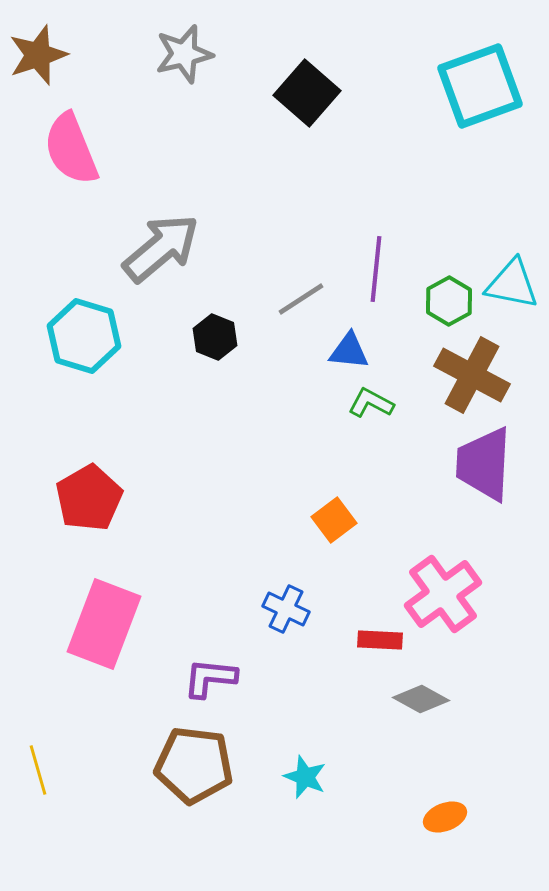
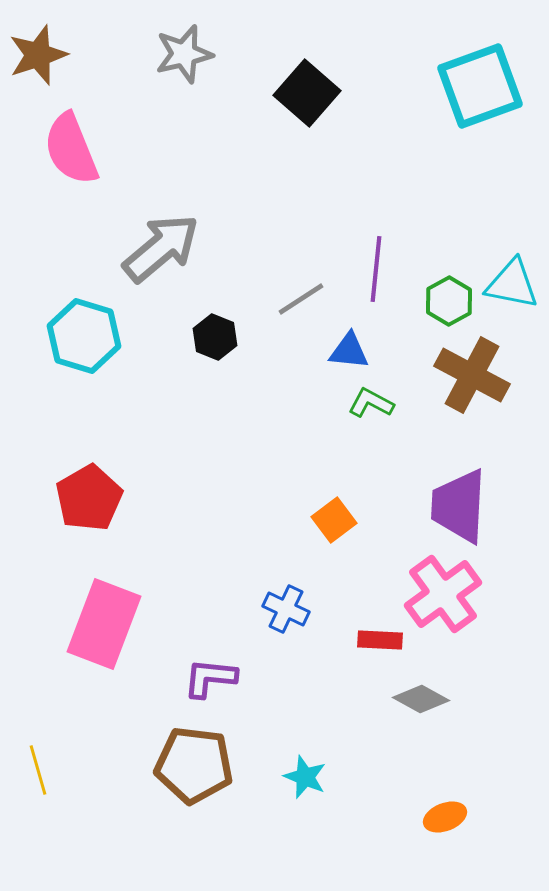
purple trapezoid: moved 25 px left, 42 px down
